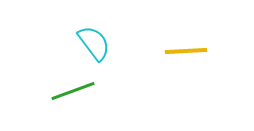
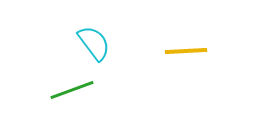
green line: moved 1 px left, 1 px up
